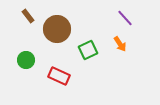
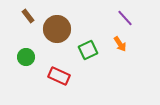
green circle: moved 3 px up
